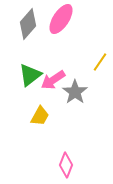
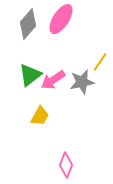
gray star: moved 7 px right, 10 px up; rotated 25 degrees clockwise
